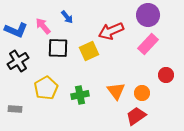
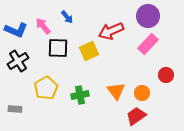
purple circle: moved 1 px down
